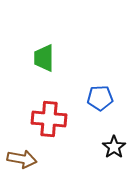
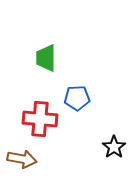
green trapezoid: moved 2 px right
blue pentagon: moved 23 px left
red cross: moved 9 px left
